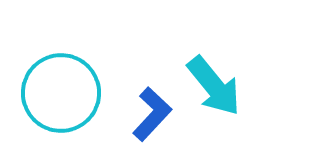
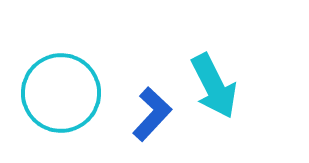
cyan arrow: rotated 12 degrees clockwise
